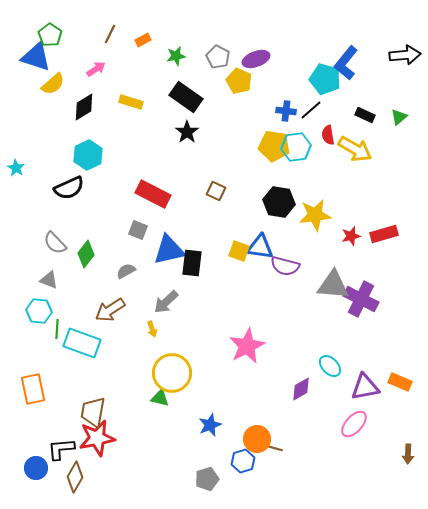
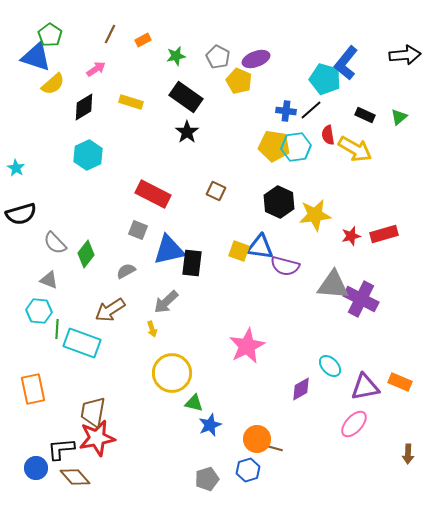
black semicircle at (69, 188): moved 48 px left, 26 px down; rotated 8 degrees clockwise
black hexagon at (279, 202): rotated 16 degrees clockwise
green triangle at (160, 398): moved 34 px right, 5 px down
blue hexagon at (243, 461): moved 5 px right, 9 px down
brown diamond at (75, 477): rotated 72 degrees counterclockwise
